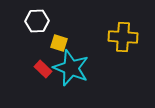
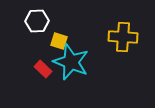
yellow square: moved 2 px up
cyan star: moved 6 px up
